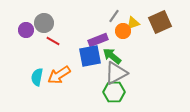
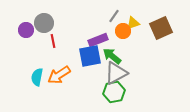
brown square: moved 1 px right, 6 px down
red line: rotated 48 degrees clockwise
green hexagon: rotated 10 degrees counterclockwise
